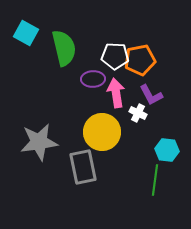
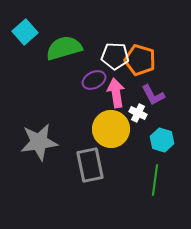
cyan square: moved 1 px left, 1 px up; rotated 20 degrees clockwise
green semicircle: rotated 93 degrees counterclockwise
orange pentagon: rotated 28 degrees clockwise
purple ellipse: moved 1 px right, 1 px down; rotated 25 degrees counterclockwise
purple L-shape: moved 2 px right
yellow circle: moved 9 px right, 3 px up
cyan hexagon: moved 5 px left, 10 px up; rotated 10 degrees clockwise
gray rectangle: moved 7 px right, 2 px up
